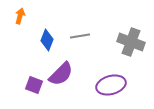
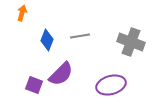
orange arrow: moved 2 px right, 3 px up
